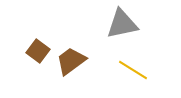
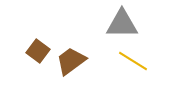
gray triangle: rotated 12 degrees clockwise
yellow line: moved 9 px up
